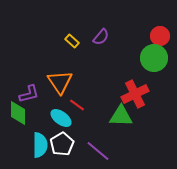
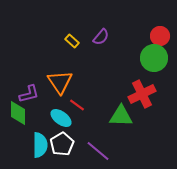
red cross: moved 7 px right
